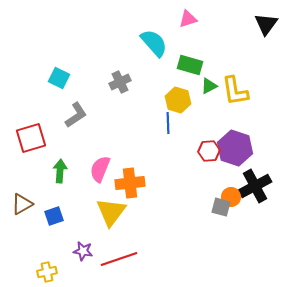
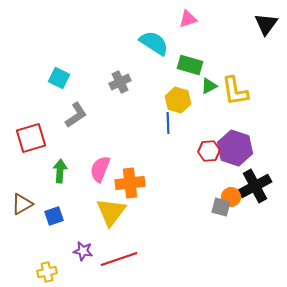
cyan semicircle: rotated 16 degrees counterclockwise
